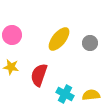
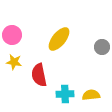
gray circle: moved 12 px right, 4 px down
yellow star: moved 3 px right, 5 px up
red semicircle: rotated 30 degrees counterclockwise
cyan cross: rotated 30 degrees counterclockwise
